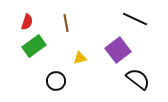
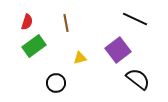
black circle: moved 2 px down
